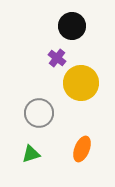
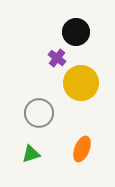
black circle: moved 4 px right, 6 px down
